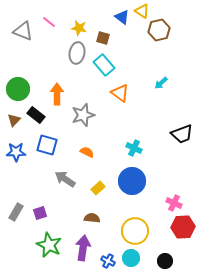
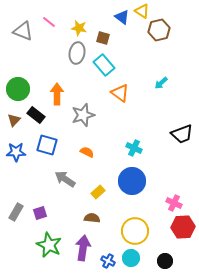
yellow rectangle: moved 4 px down
